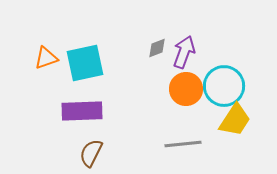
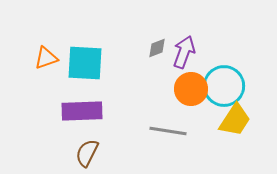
cyan square: rotated 15 degrees clockwise
orange circle: moved 5 px right
gray line: moved 15 px left, 13 px up; rotated 15 degrees clockwise
brown semicircle: moved 4 px left
